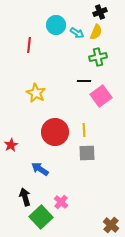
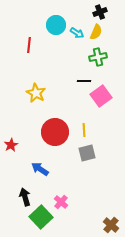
gray square: rotated 12 degrees counterclockwise
